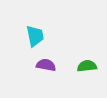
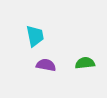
green semicircle: moved 2 px left, 3 px up
